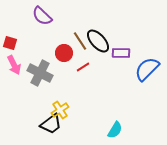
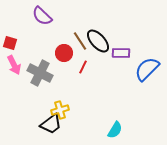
red line: rotated 32 degrees counterclockwise
yellow cross: rotated 18 degrees clockwise
